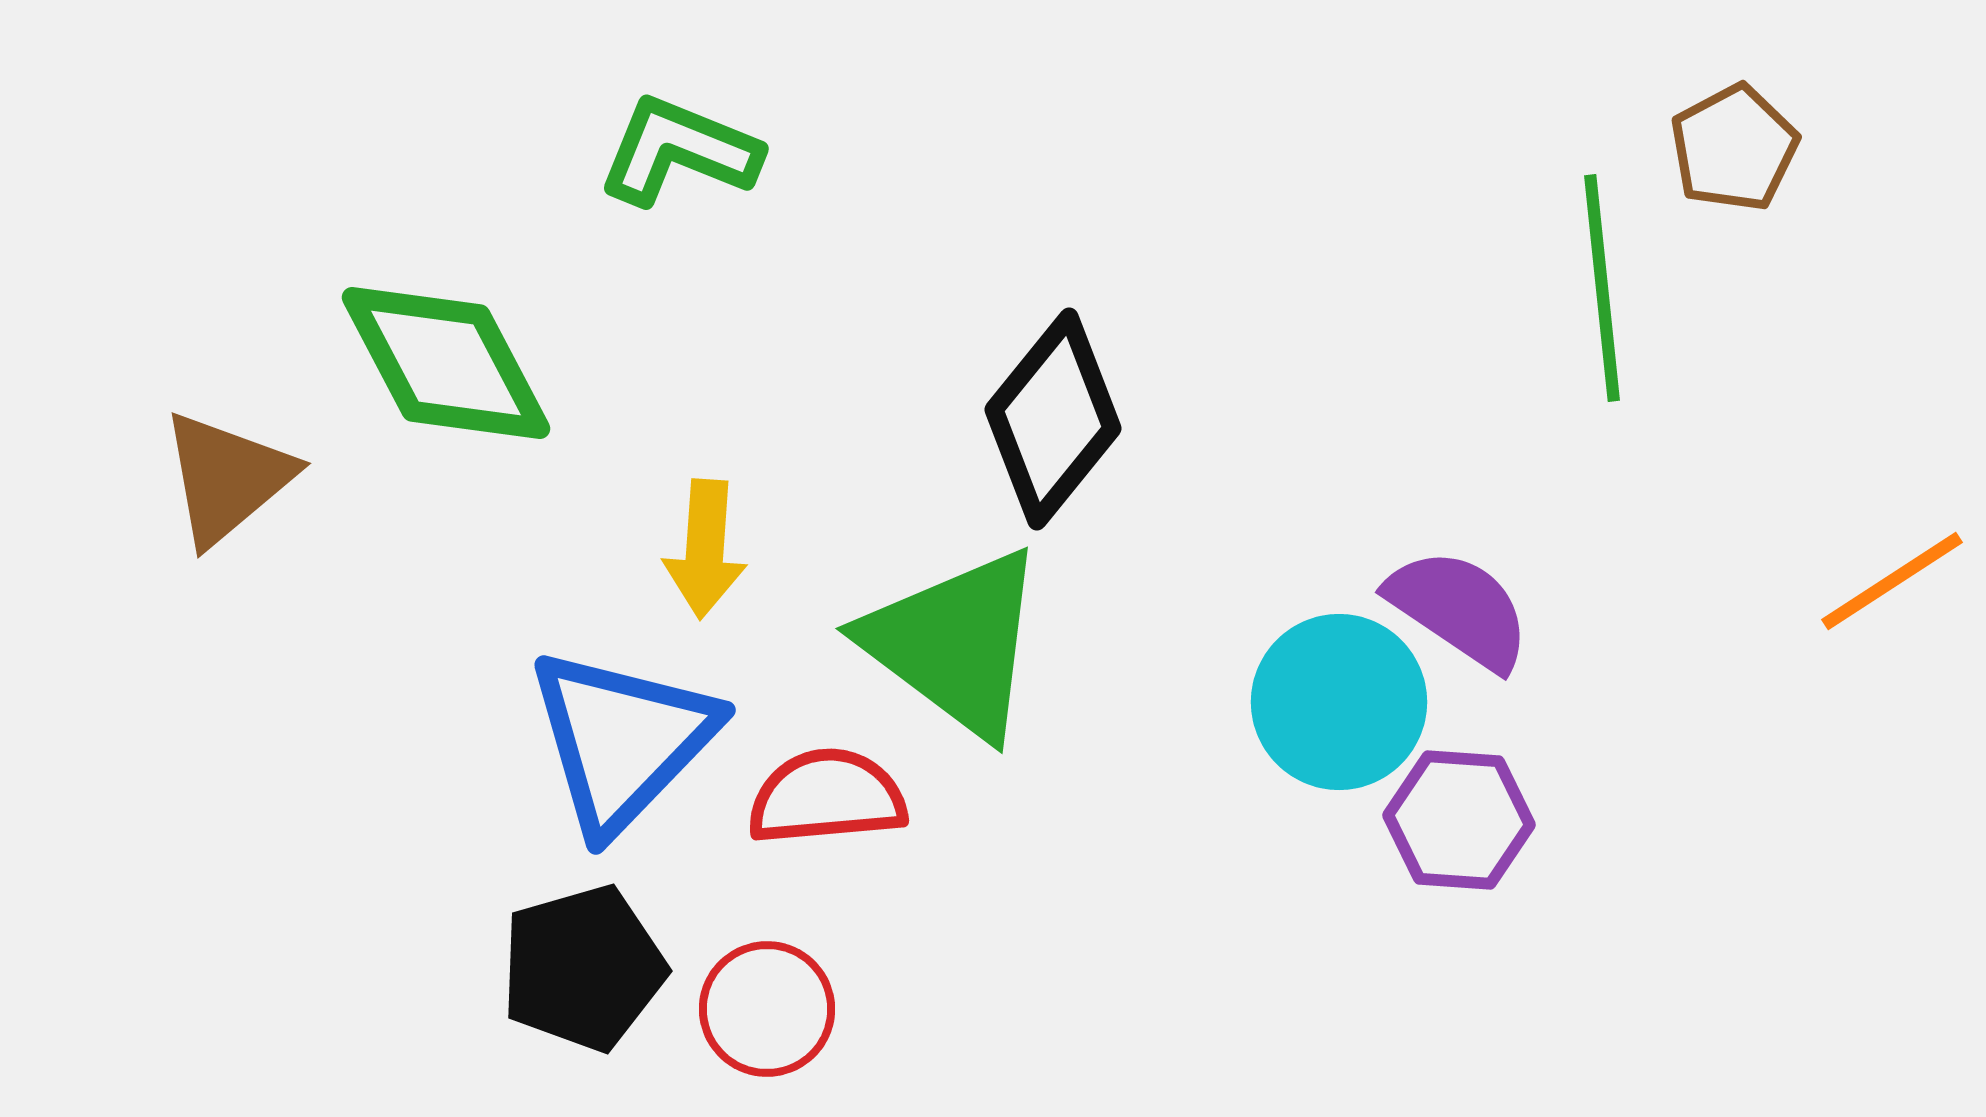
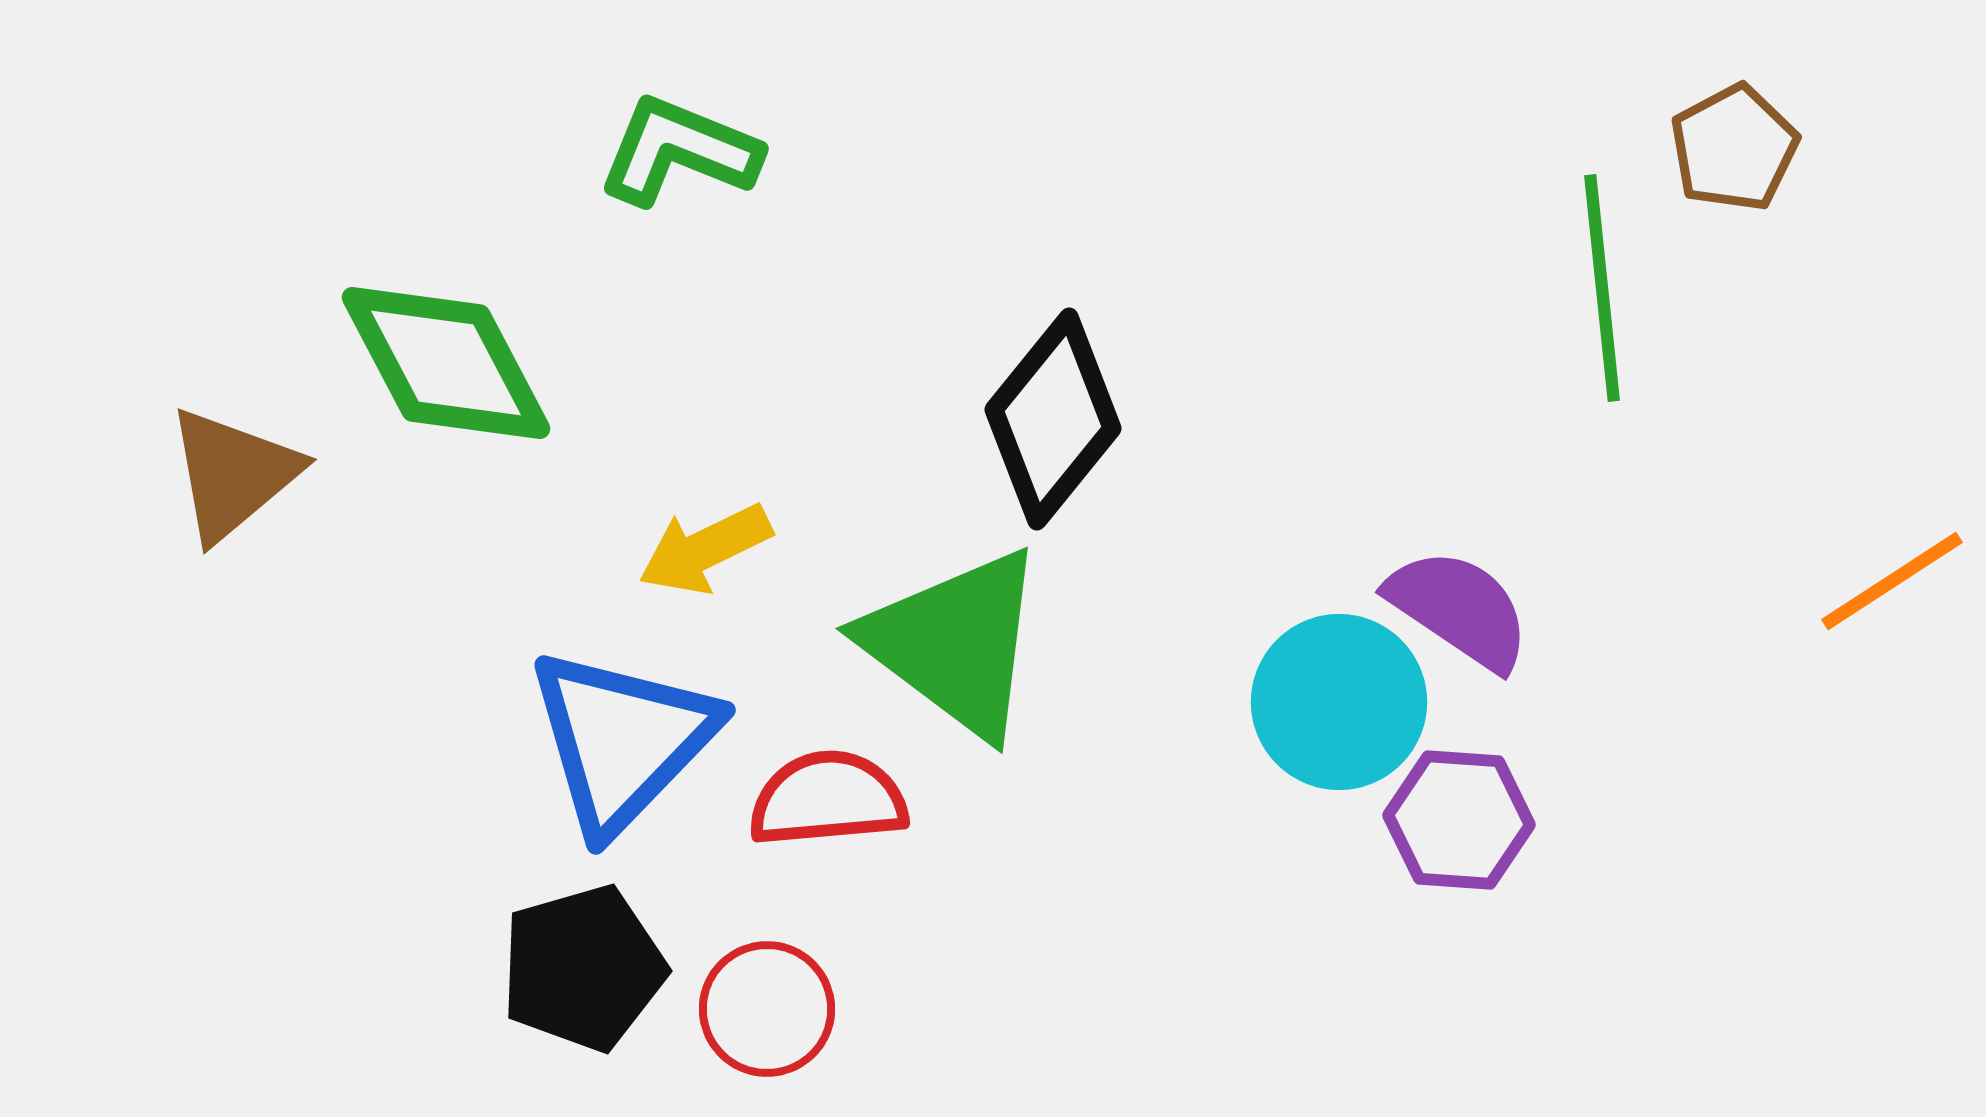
brown triangle: moved 6 px right, 4 px up
yellow arrow: rotated 60 degrees clockwise
red semicircle: moved 1 px right, 2 px down
